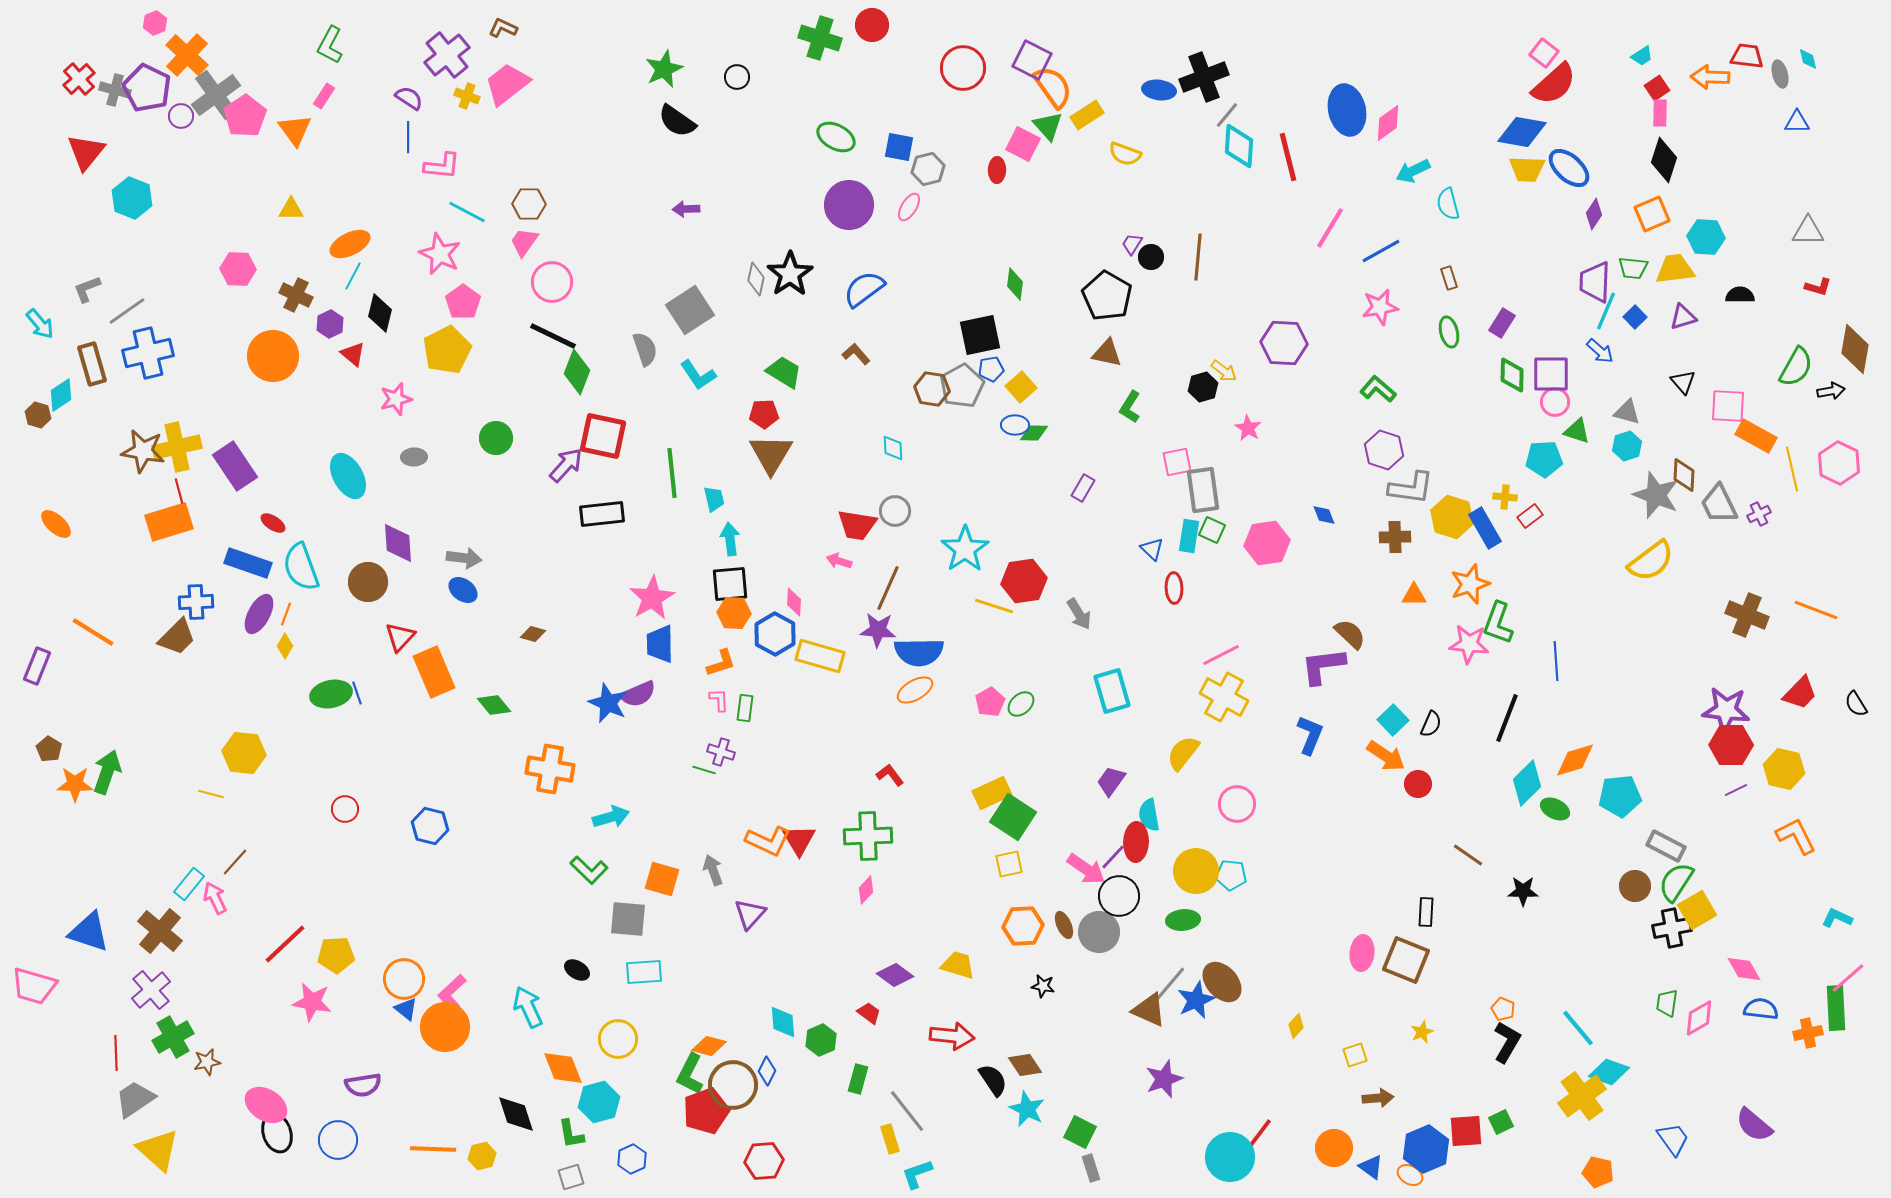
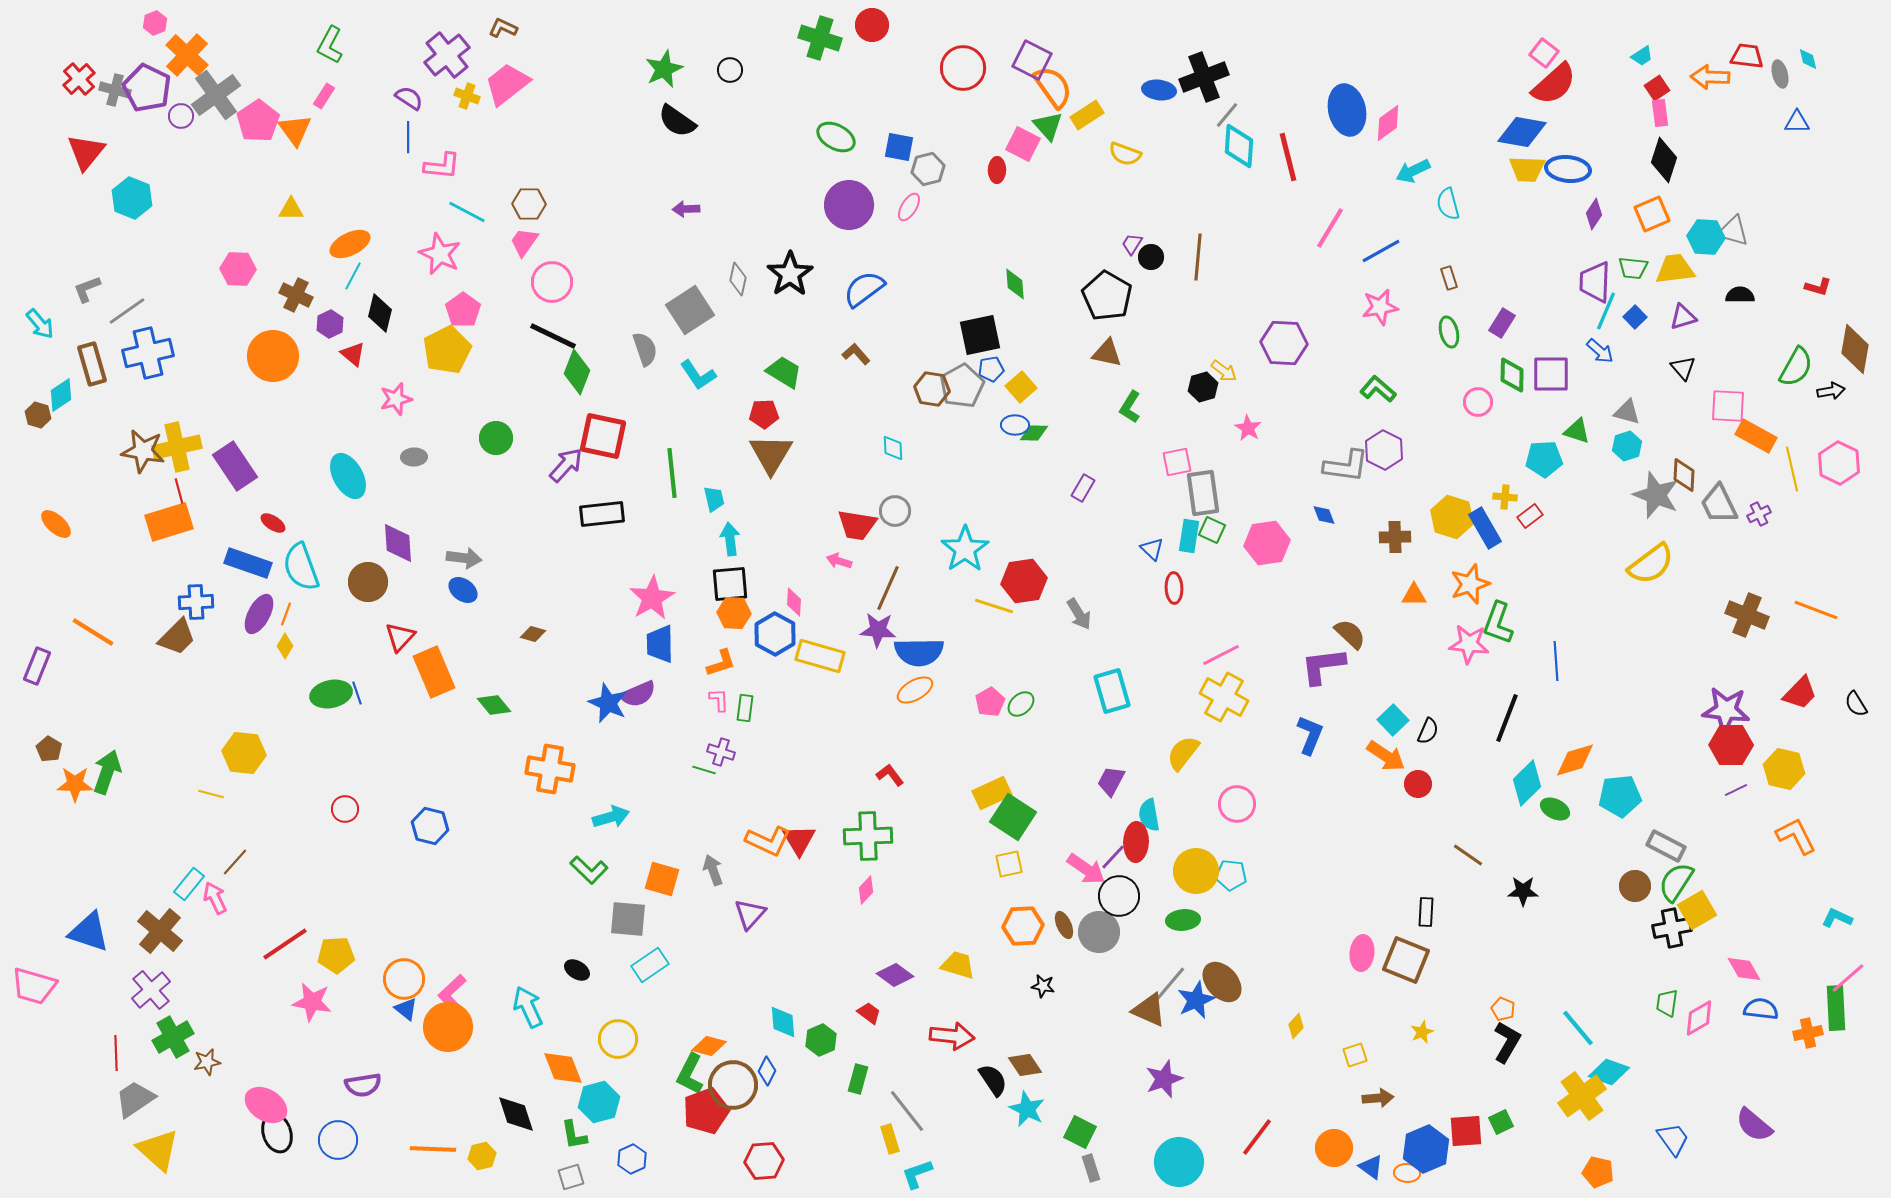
black circle at (737, 77): moved 7 px left, 7 px up
pink rectangle at (1660, 113): rotated 8 degrees counterclockwise
pink pentagon at (245, 116): moved 13 px right, 5 px down
blue ellipse at (1569, 168): moved 1 px left, 1 px down; rotated 36 degrees counterclockwise
gray triangle at (1808, 231): moved 75 px left; rotated 16 degrees clockwise
gray diamond at (756, 279): moved 18 px left
green diamond at (1015, 284): rotated 12 degrees counterclockwise
pink pentagon at (463, 302): moved 8 px down
black triangle at (1683, 382): moved 14 px up
pink circle at (1555, 402): moved 77 px left
purple hexagon at (1384, 450): rotated 9 degrees clockwise
gray L-shape at (1411, 488): moved 65 px left, 22 px up
gray rectangle at (1203, 490): moved 3 px down
yellow semicircle at (1651, 561): moved 3 px down
black semicircle at (1431, 724): moved 3 px left, 7 px down
purple trapezoid at (1111, 781): rotated 8 degrees counterclockwise
red line at (285, 944): rotated 9 degrees clockwise
cyan rectangle at (644, 972): moved 6 px right, 7 px up; rotated 30 degrees counterclockwise
orange circle at (445, 1027): moved 3 px right
green L-shape at (571, 1134): moved 3 px right, 1 px down
cyan circle at (1230, 1157): moved 51 px left, 5 px down
orange ellipse at (1410, 1175): moved 3 px left, 2 px up; rotated 25 degrees counterclockwise
